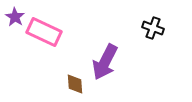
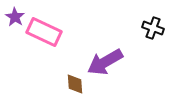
purple arrow: rotated 33 degrees clockwise
